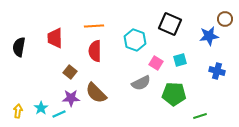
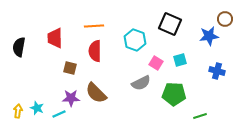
brown square: moved 4 px up; rotated 24 degrees counterclockwise
cyan star: moved 4 px left; rotated 16 degrees counterclockwise
